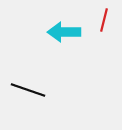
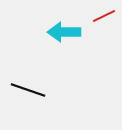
red line: moved 4 px up; rotated 50 degrees clockwise
